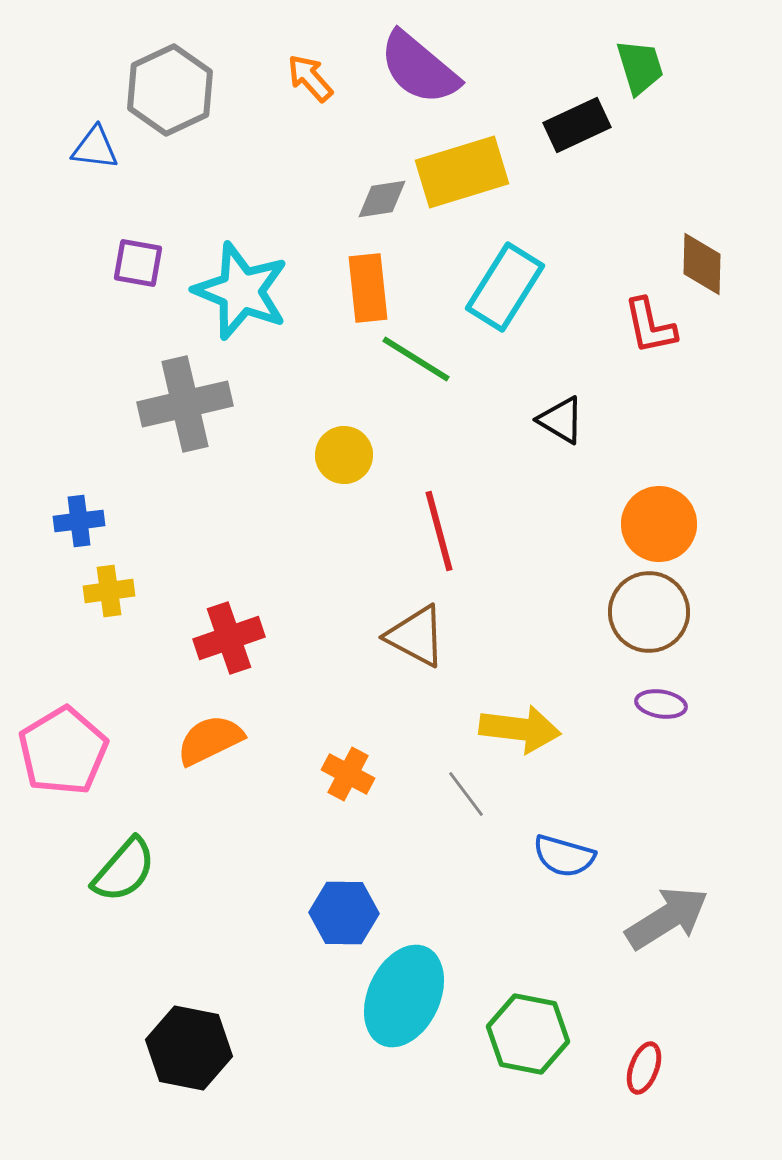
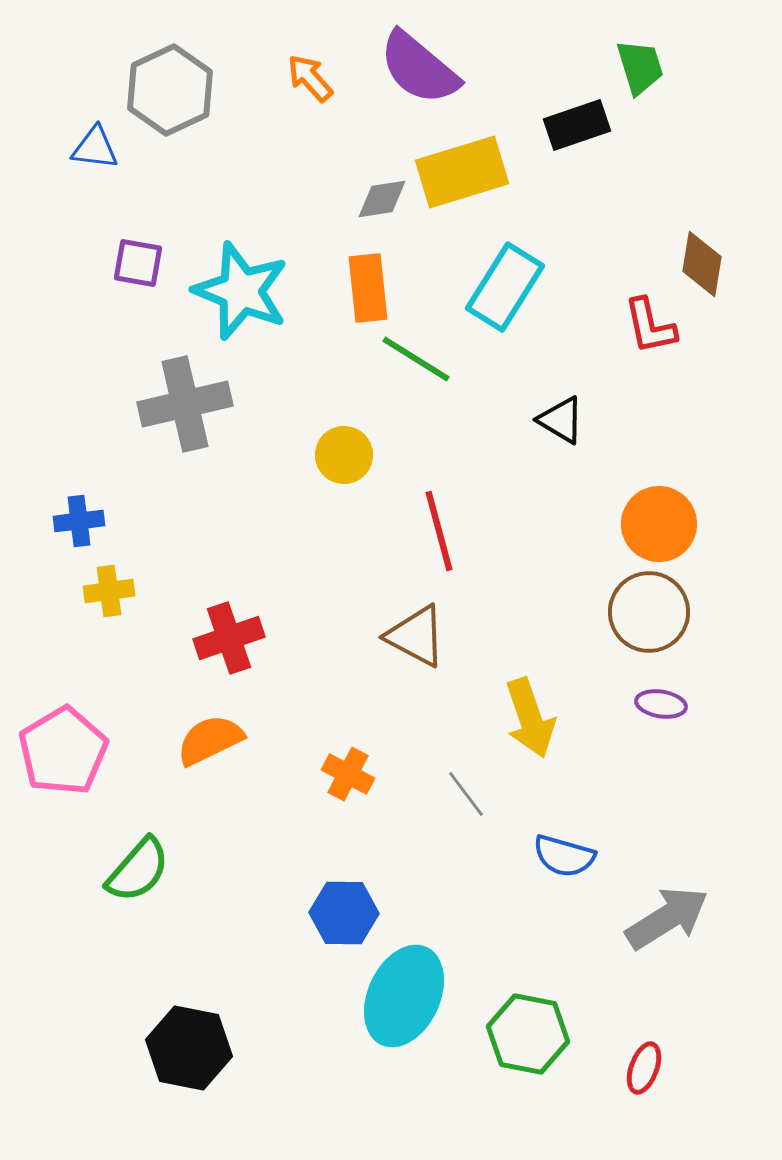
black rectangle: rotated 6 degrees clockwise
brown diamond: rotated 8 degrees clockwise
yellow arrow: moved 10 px right, 11 px up; rotated 64 degrees clockwise
green semicircle: moved 14 px right
